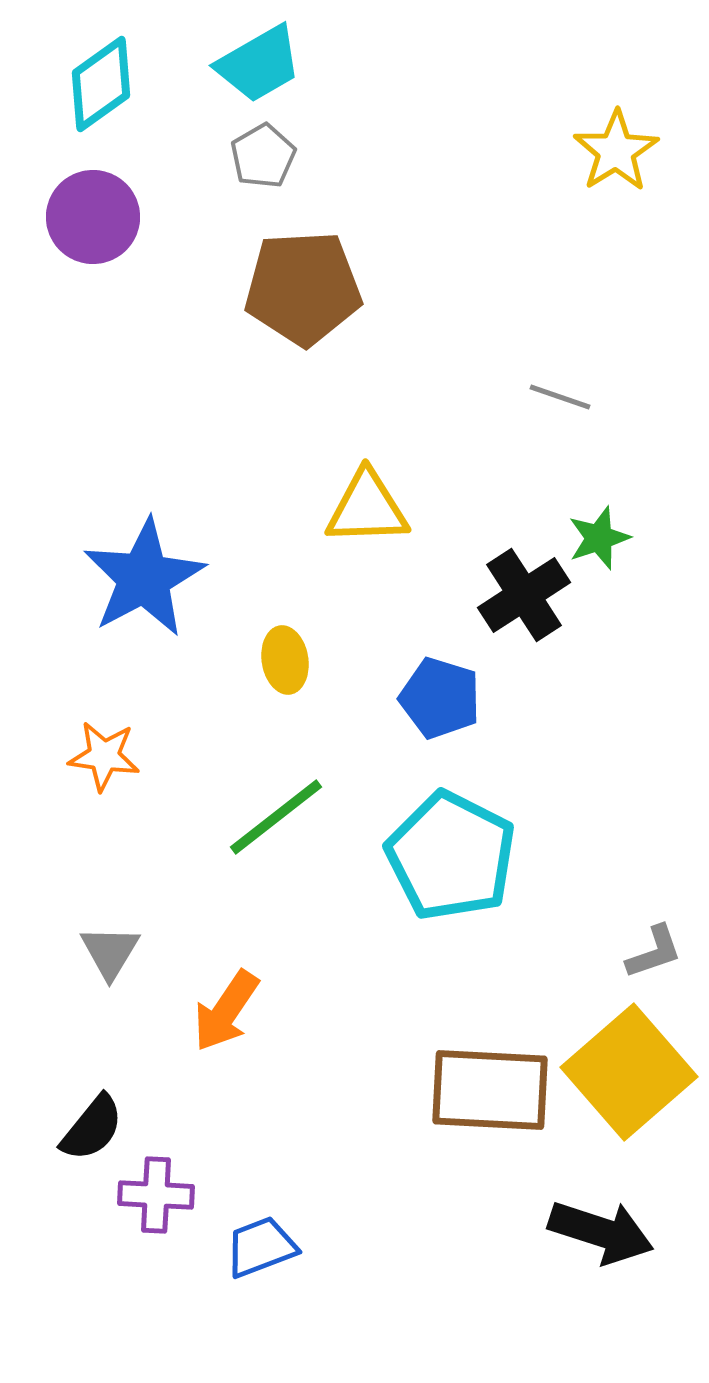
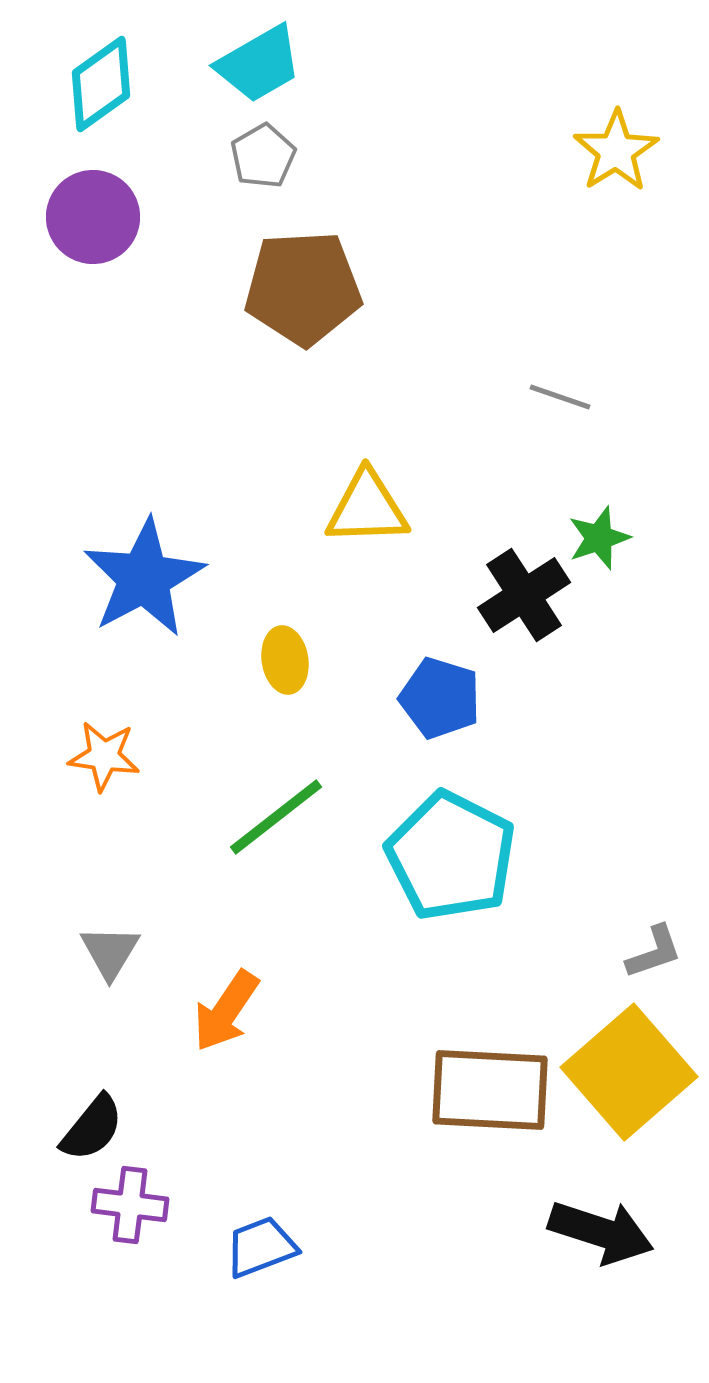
purple cross: moved 26 px left, 10 px down; rotated 4 degrees clockwise
